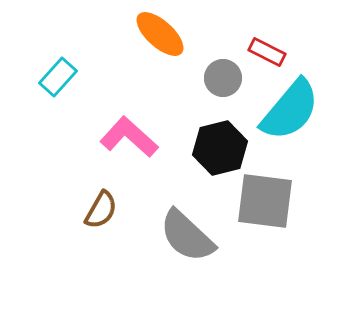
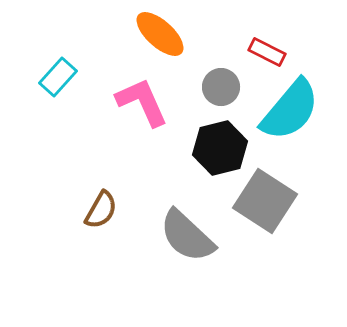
gray circle: moved 2 px left, 9 px down
pink L-shape: moved 13 px right, 35 px up; rotated 24 degrees clockwise
gray square: rotated 26 degrees clockwise
